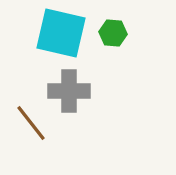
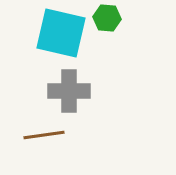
green hexagon: moved 6 px left, 15 px up
brown line: moved 13 px right, 12 px down; rotated 60 degrees counterclockwise
